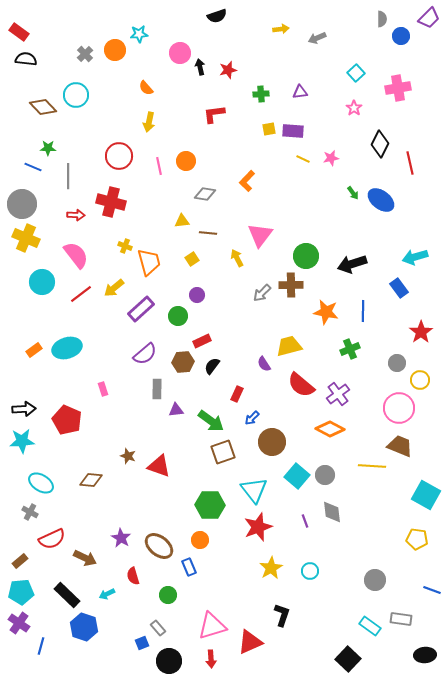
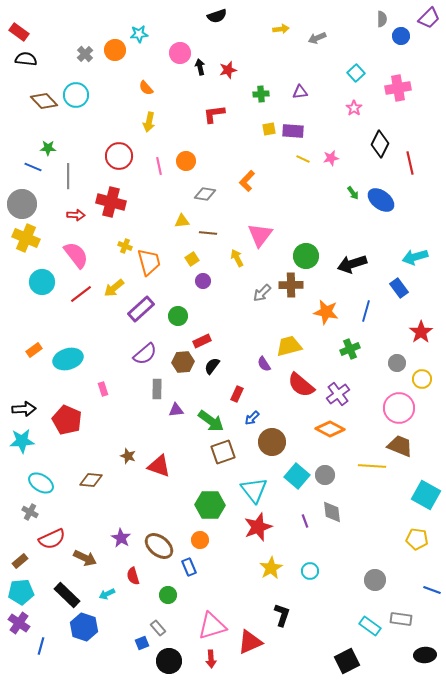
brown diamond at (43, 107): moved 1 px right, 6 px up
purple circle at (197, 295): moved 6 px right, 14 px up
blue line at (363, 311): moved 3 px right; rotated 15 degrees clockwise
cyan ellipse at (67, 348): moved 1 px right, 11 px down
yellow circle at (420, 380): moved 2 px right, 1 px up
black square at (348, 659): moved 1 px left, 2 px down; rotated 20 degrees clockwise
